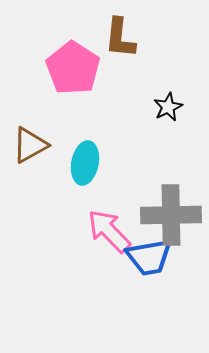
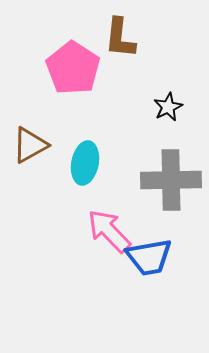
gray cross: moved 35 px up
